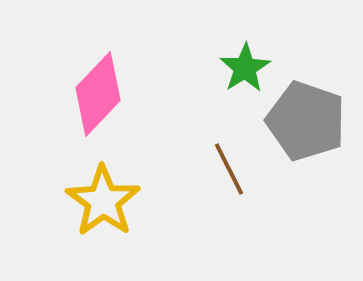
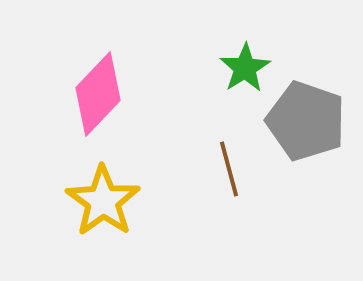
brown line: rotated 12 degrees clockwise
